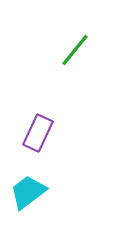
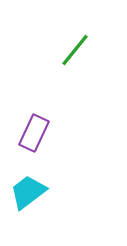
purple rectangle: moved 4 px left
